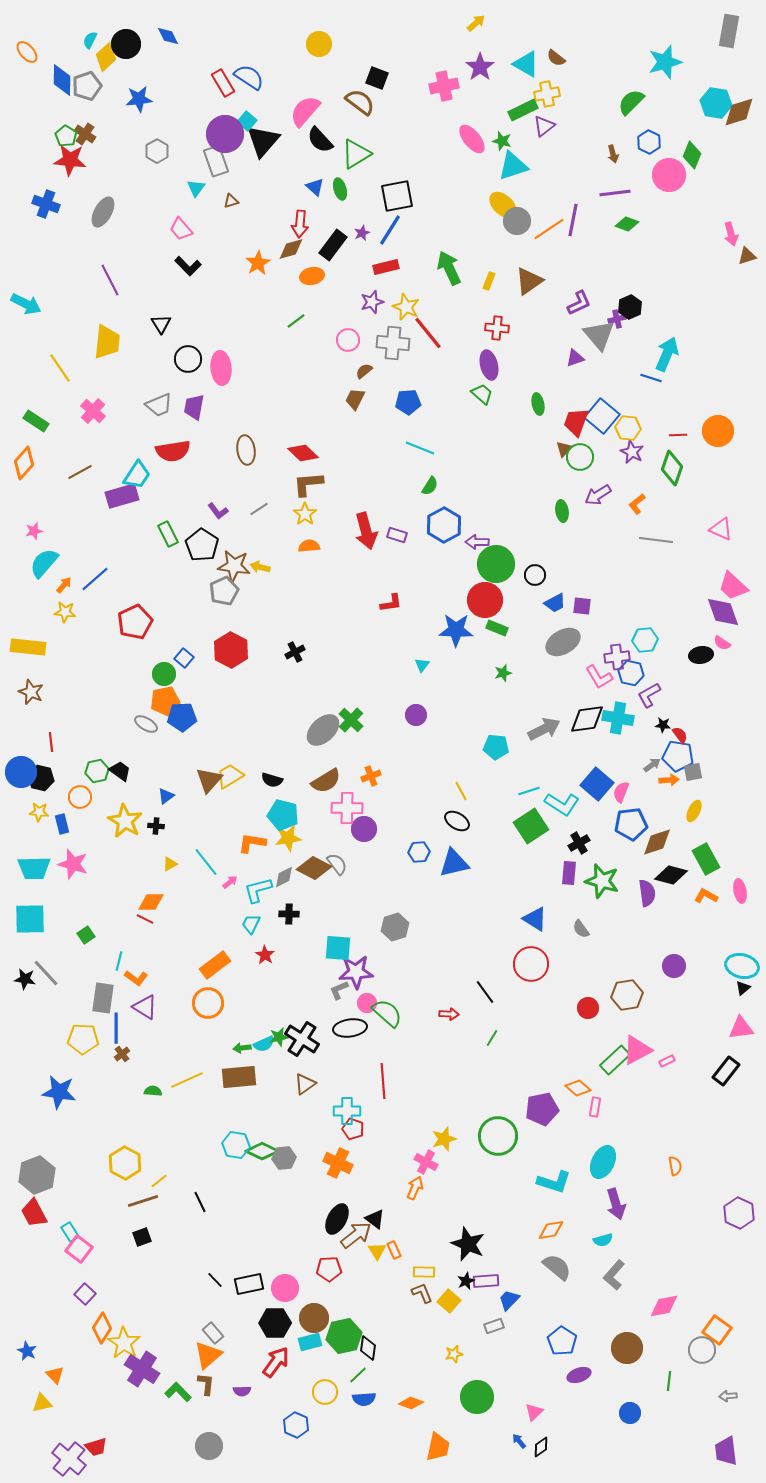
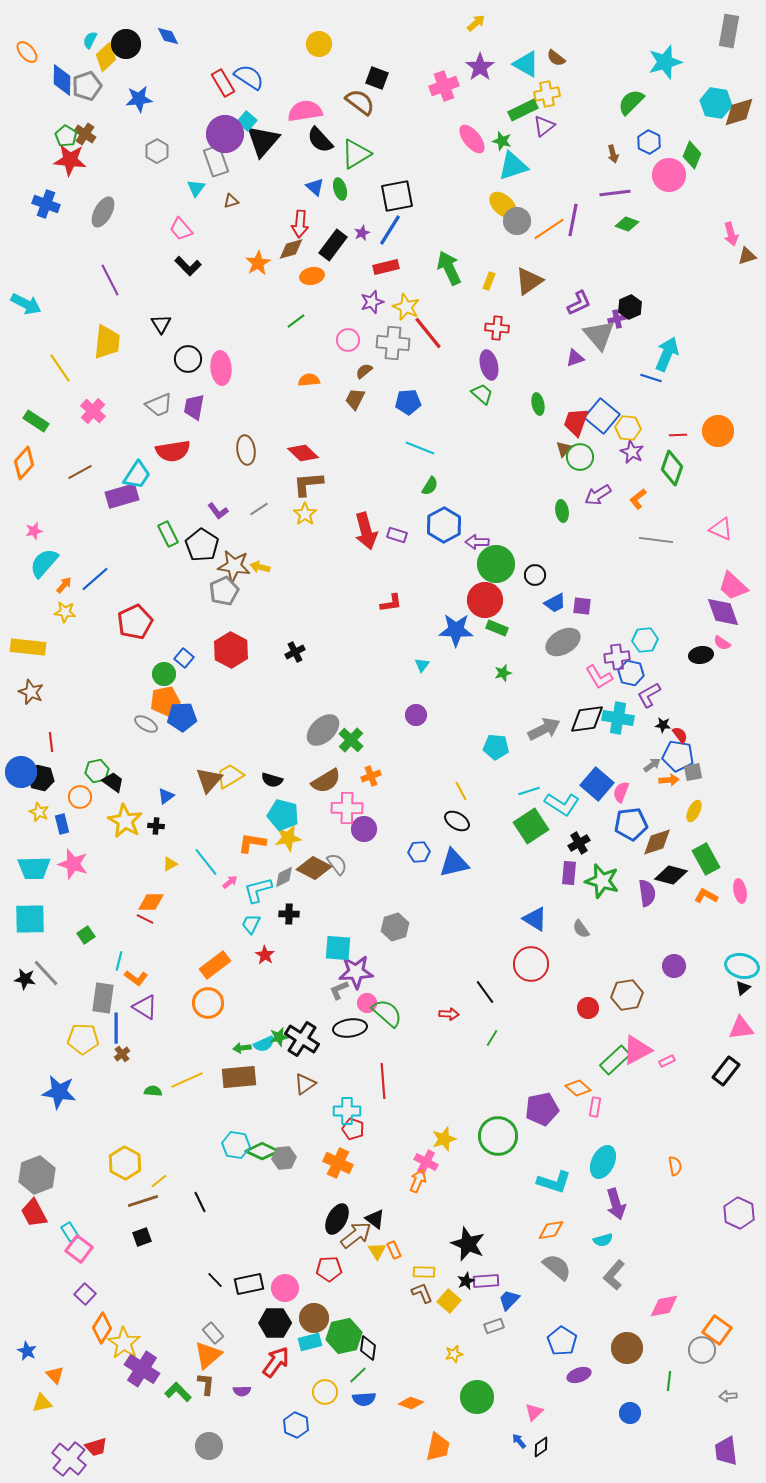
pink cross at (444, 86): rotated 8 degrees counterclockwise
pink semicircle at (305, 111): rotated 40 degrees clockwise
orange L-shape at (637, 504): moved 1 px right, 5 px up
orange semicircle at (309, 546): moved 166 px up
green cross at (351, 720): moved 20 px down
black trapezoid at (120, 771): moved 7 px left, 11 px down
yellow star at (39, 812): rotated 18 degrees clockwise
orange arrow at (415, 1188): moved 3 px right, 7 px up
